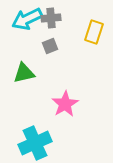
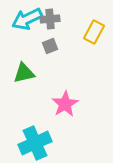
gray cross: moved 1 px left, 1 px down
yellow rectangle: rotated 10 degrees clockwise
